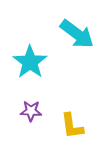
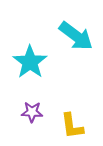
cyan arrow: moved 1 px left, 2 px down
purple star: moved 1 px right, 1 px down
